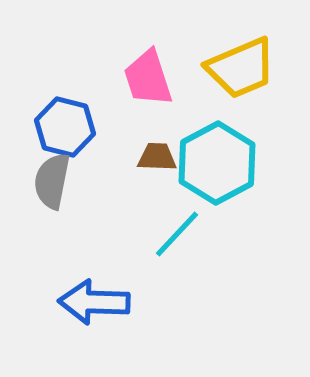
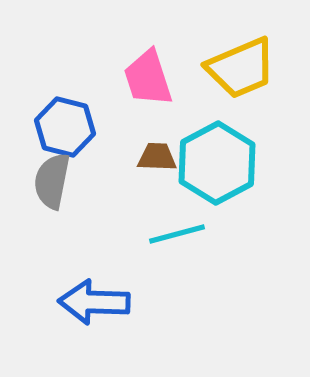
cyan line: rotated 32 degrees clockwise
